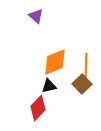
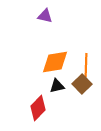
purple triangle: moved 9 px right; rotated 28 degrees counterclockwise
orange diamond: rotated 12 degrees clockwise
black triangle: moved 8 px right
